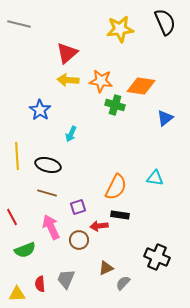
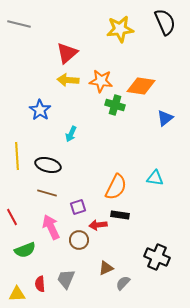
red arrow: moved 1 px left, 1 px up
